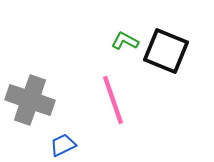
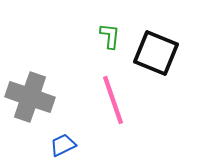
green L-shape: moved 15 px left, 5 px up; rotated 68 degrees clockwise
black square: moved 10 px left, 2 px down
gray cross: moved 3 px up
